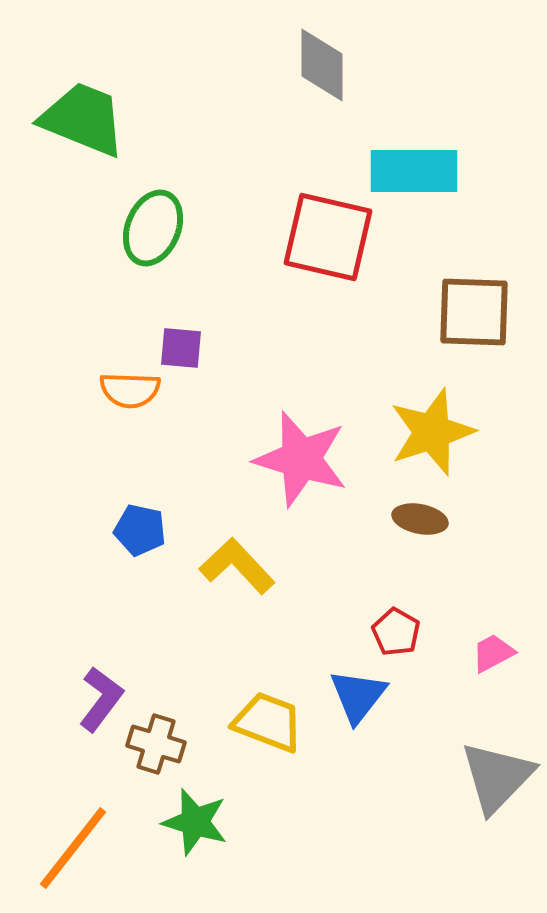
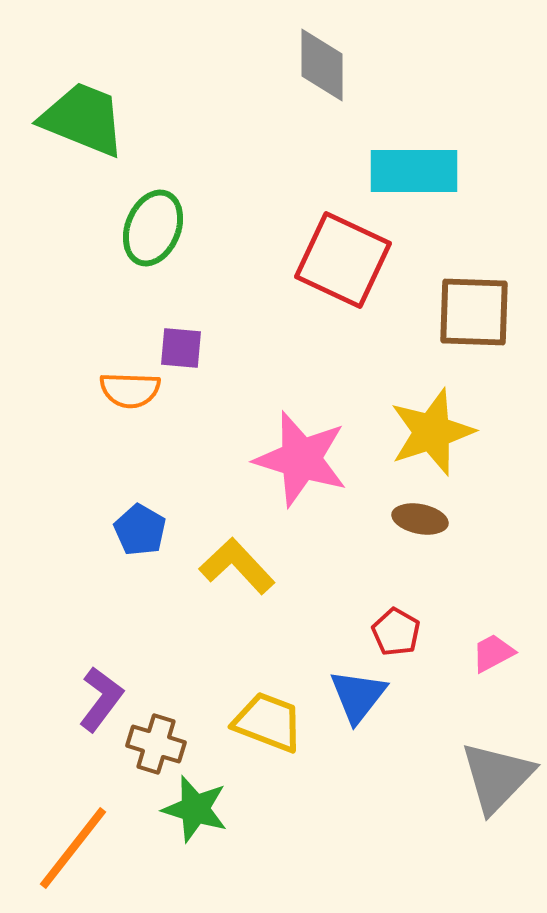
red square: moved 15 px right, 23 px down; rotated 12 degrees clockwise
blue pentagon: rotated 18 degrees clockwise
green star: moved 13 px up
